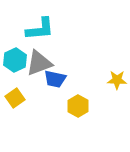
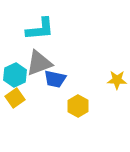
cyan hexagon: moved 15 px down
